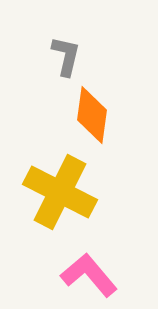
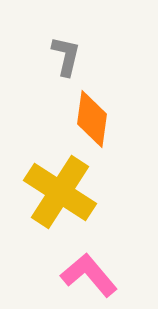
orange diamond: moved 4 px down
yellow cross: rotated 6 degrees clockwise
